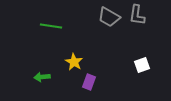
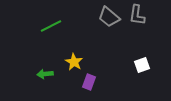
gray trapezoid: rotated 10 degrees clockwise
green line: rotated 35 degrees counterclockwise
green arrow: moved 3 px right, 3 px up
